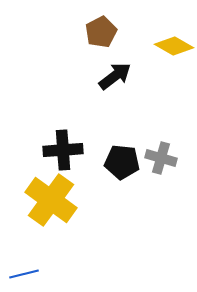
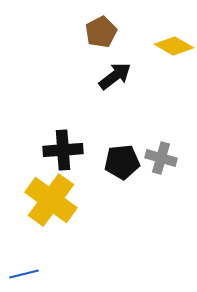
black pentagon: rotated 12 degrees counterclockwise
